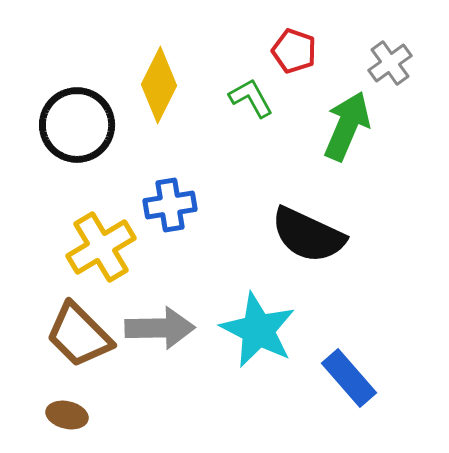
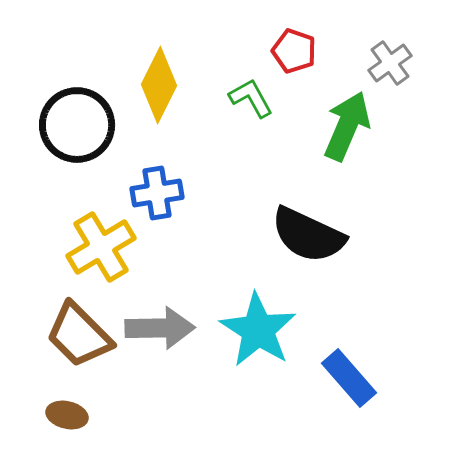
blue cross: moved 13 px left, 12 px up
cyan star: rotated 6 degrees clockwise
